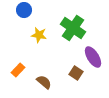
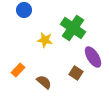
yellow star: moved 6 px right, 5 px down
